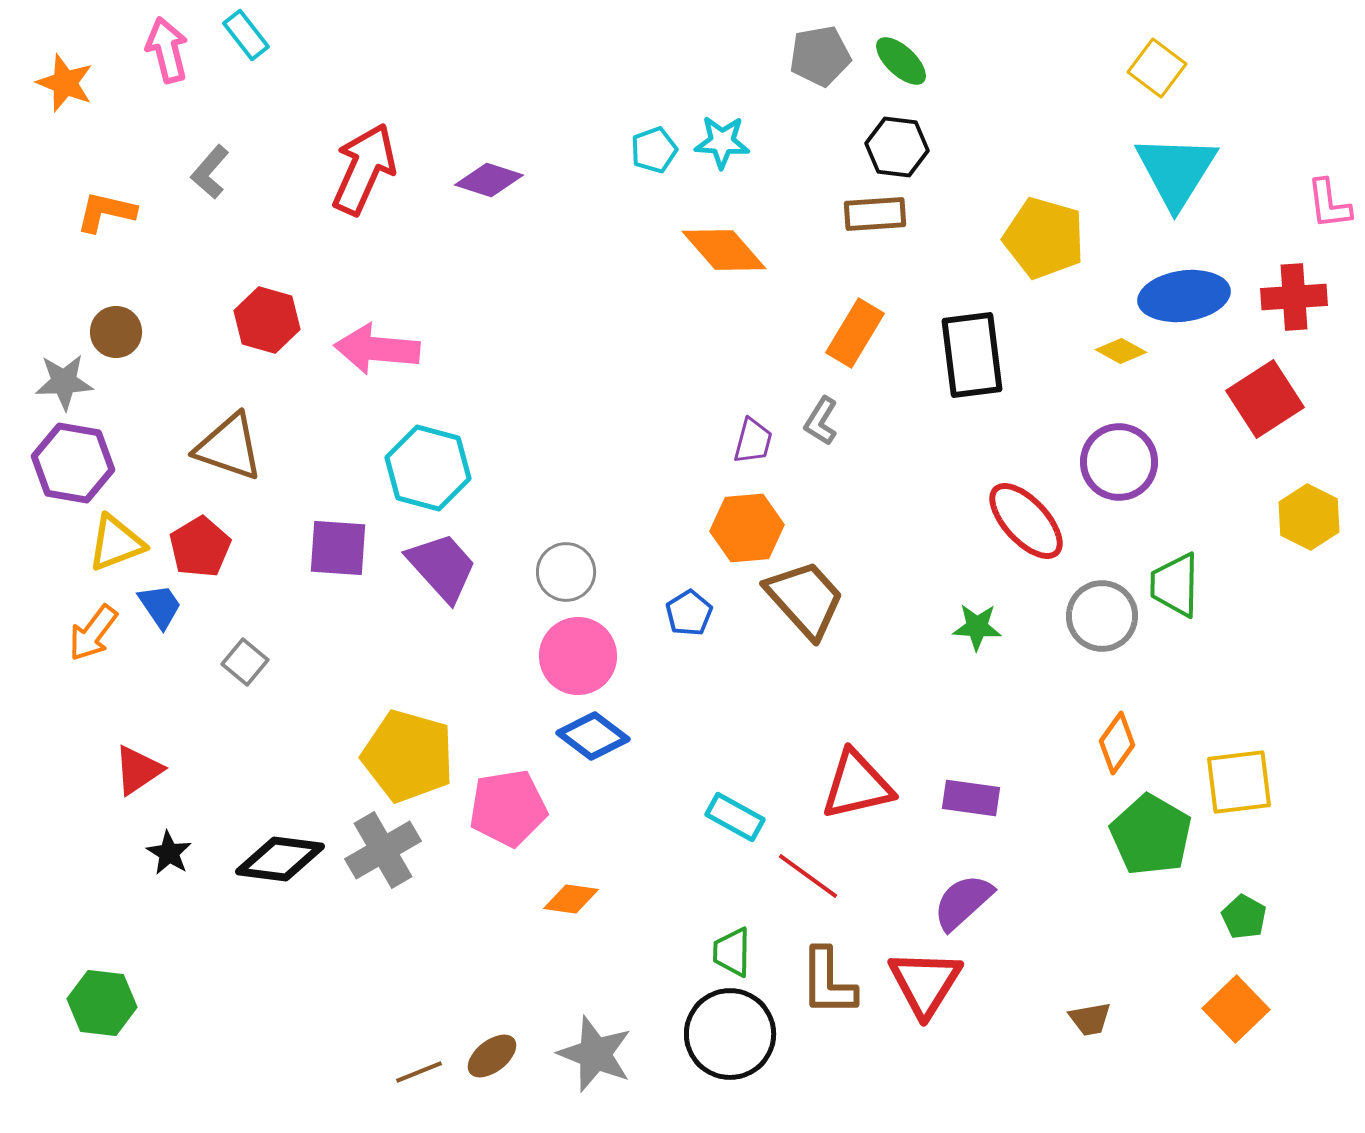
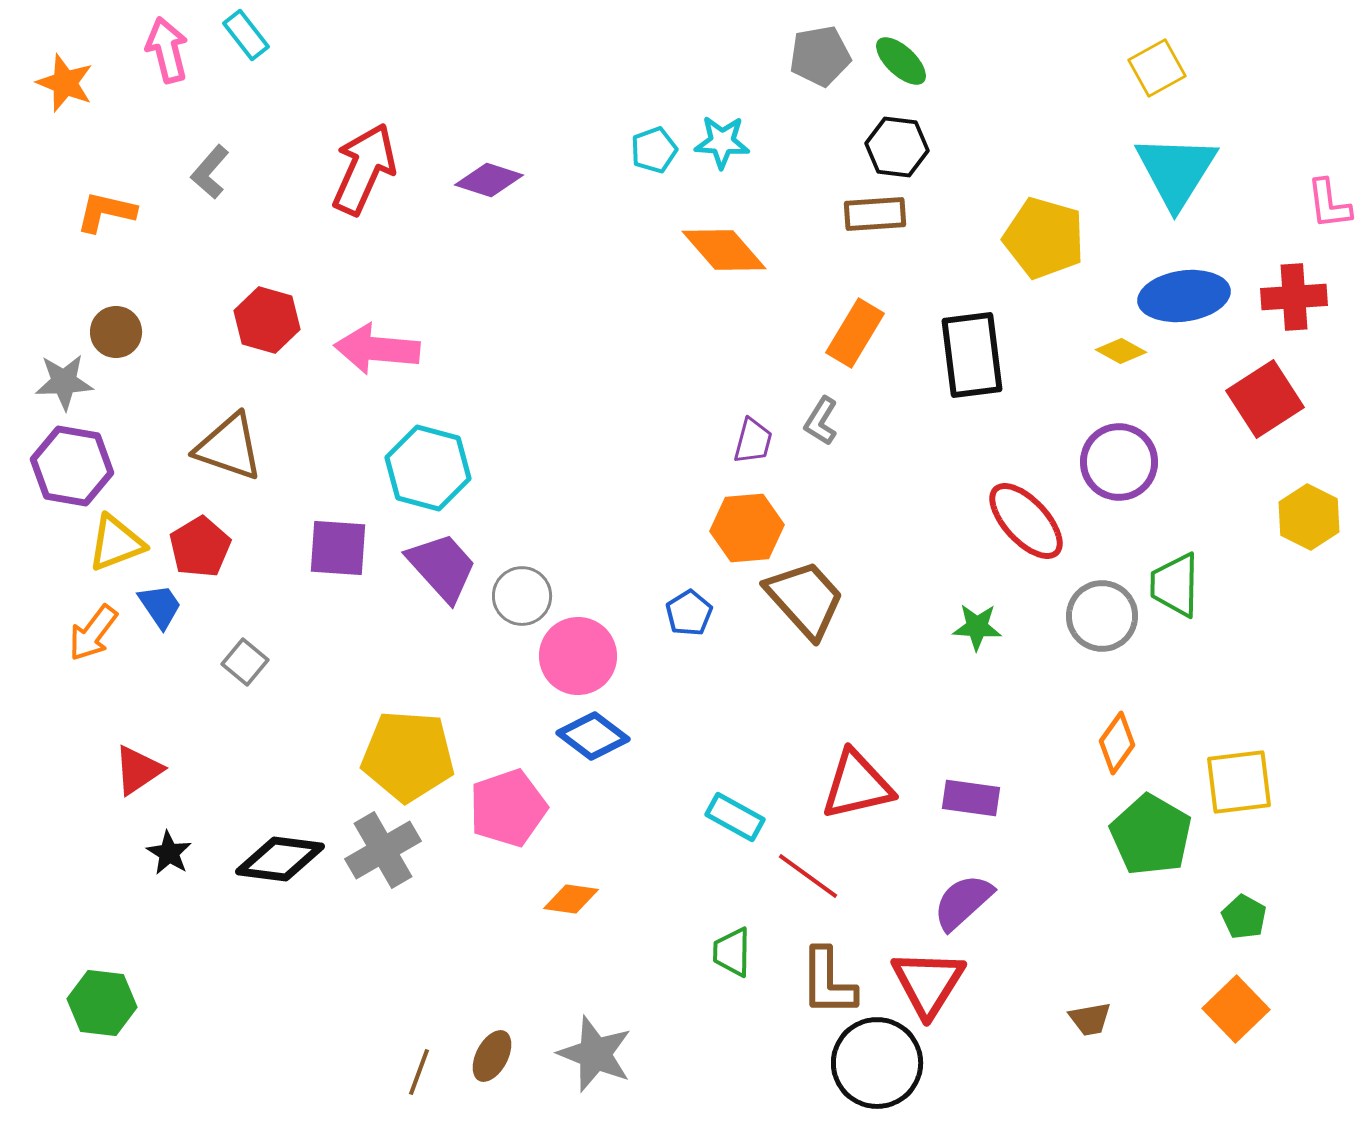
yellow square at (1157, 68): rotated 24 degrees clockwise
purple hexagon at (73, 463): moved 1 px left, 3 px down
gray circle at (566, 572): moved 44 px left, 24 px down
yellow pentagon at (408, 756): rotated 12 degrees counterclockwise
pink pentagon at (508, 808): rotated 10 degrees counterclockwise
red triangle at (925, 983): moved 3 px right
black circle at (730, 1034): moved 147 px right, 29 px down
brown ellipse at (492, 1056): rotated 24 degrees counterclockwise
brown line at (419, 1072): rotated 48 degrees counterclockwise
